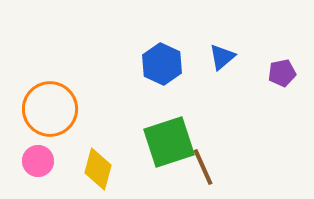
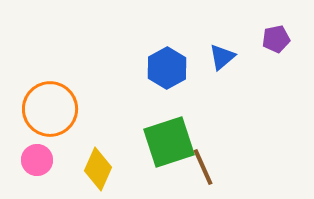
blue hexagon: moved 5 px right, 4 px down; rotated 6 degrees clockwise
purple pentagon: moved 6 px left, 34 px up
pink circle: moved 1 px left, 1 px up
yellow diamond: rotated 9 degrees clockwise
